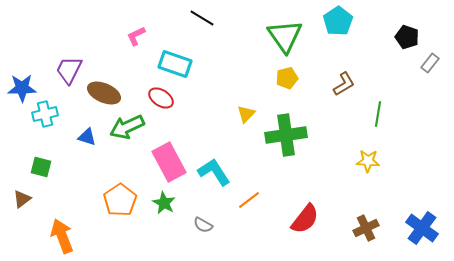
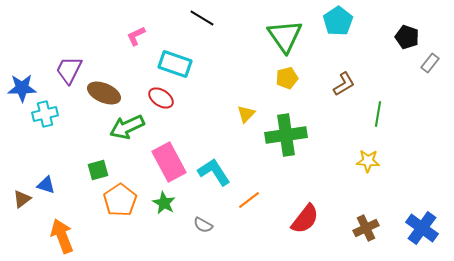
blue triangle: moved 41 px left, 48 px down
green square: moved 57 px right, 3 px down; rotated 30 degrees counterclockwise
